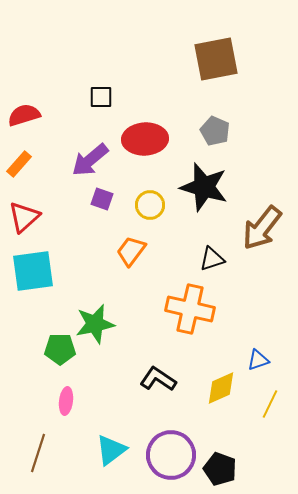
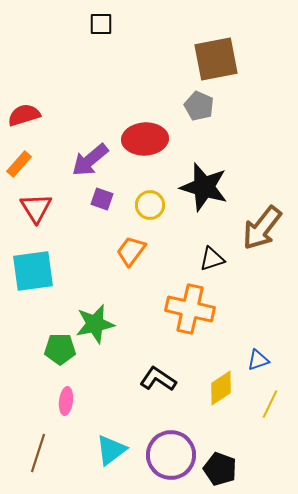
black square: moved 73 px up
gray pentagon: moved 16 px left, 25 px up
red triangle: moved 12 px right, 9 px up; rotated 20 degrees counterclockwise
yellow diamond: rotated 9 degrees counterclockwise
